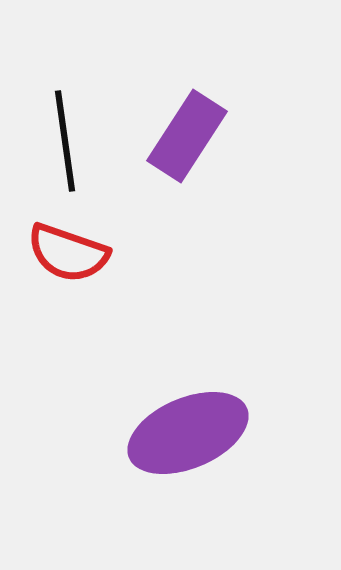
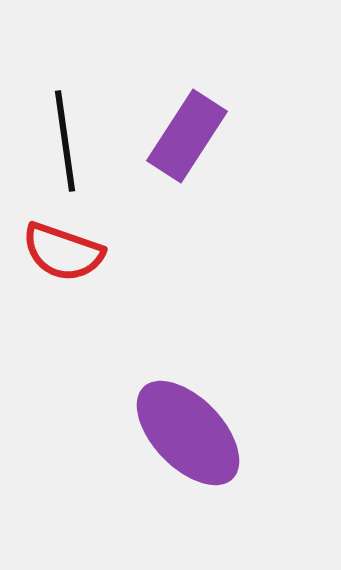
red semicircle: moved 5 px left, 1 px up
purple ellipse: rotated 69 degrees clockwise
